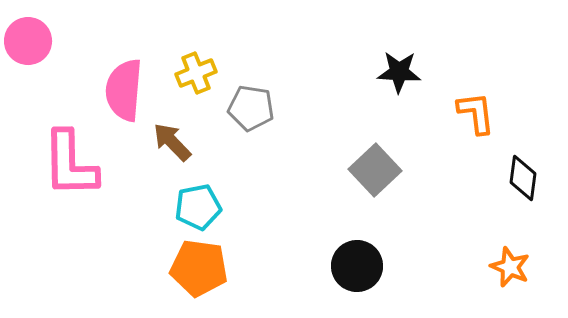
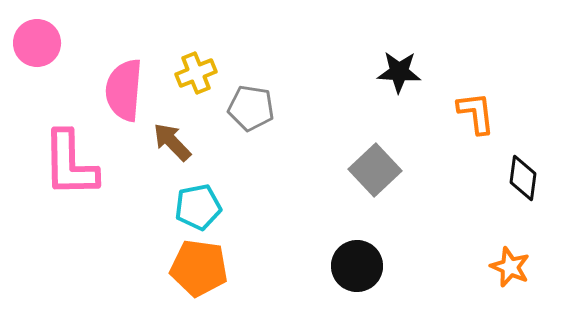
pink circle: moved 9 px right, 2 px down
